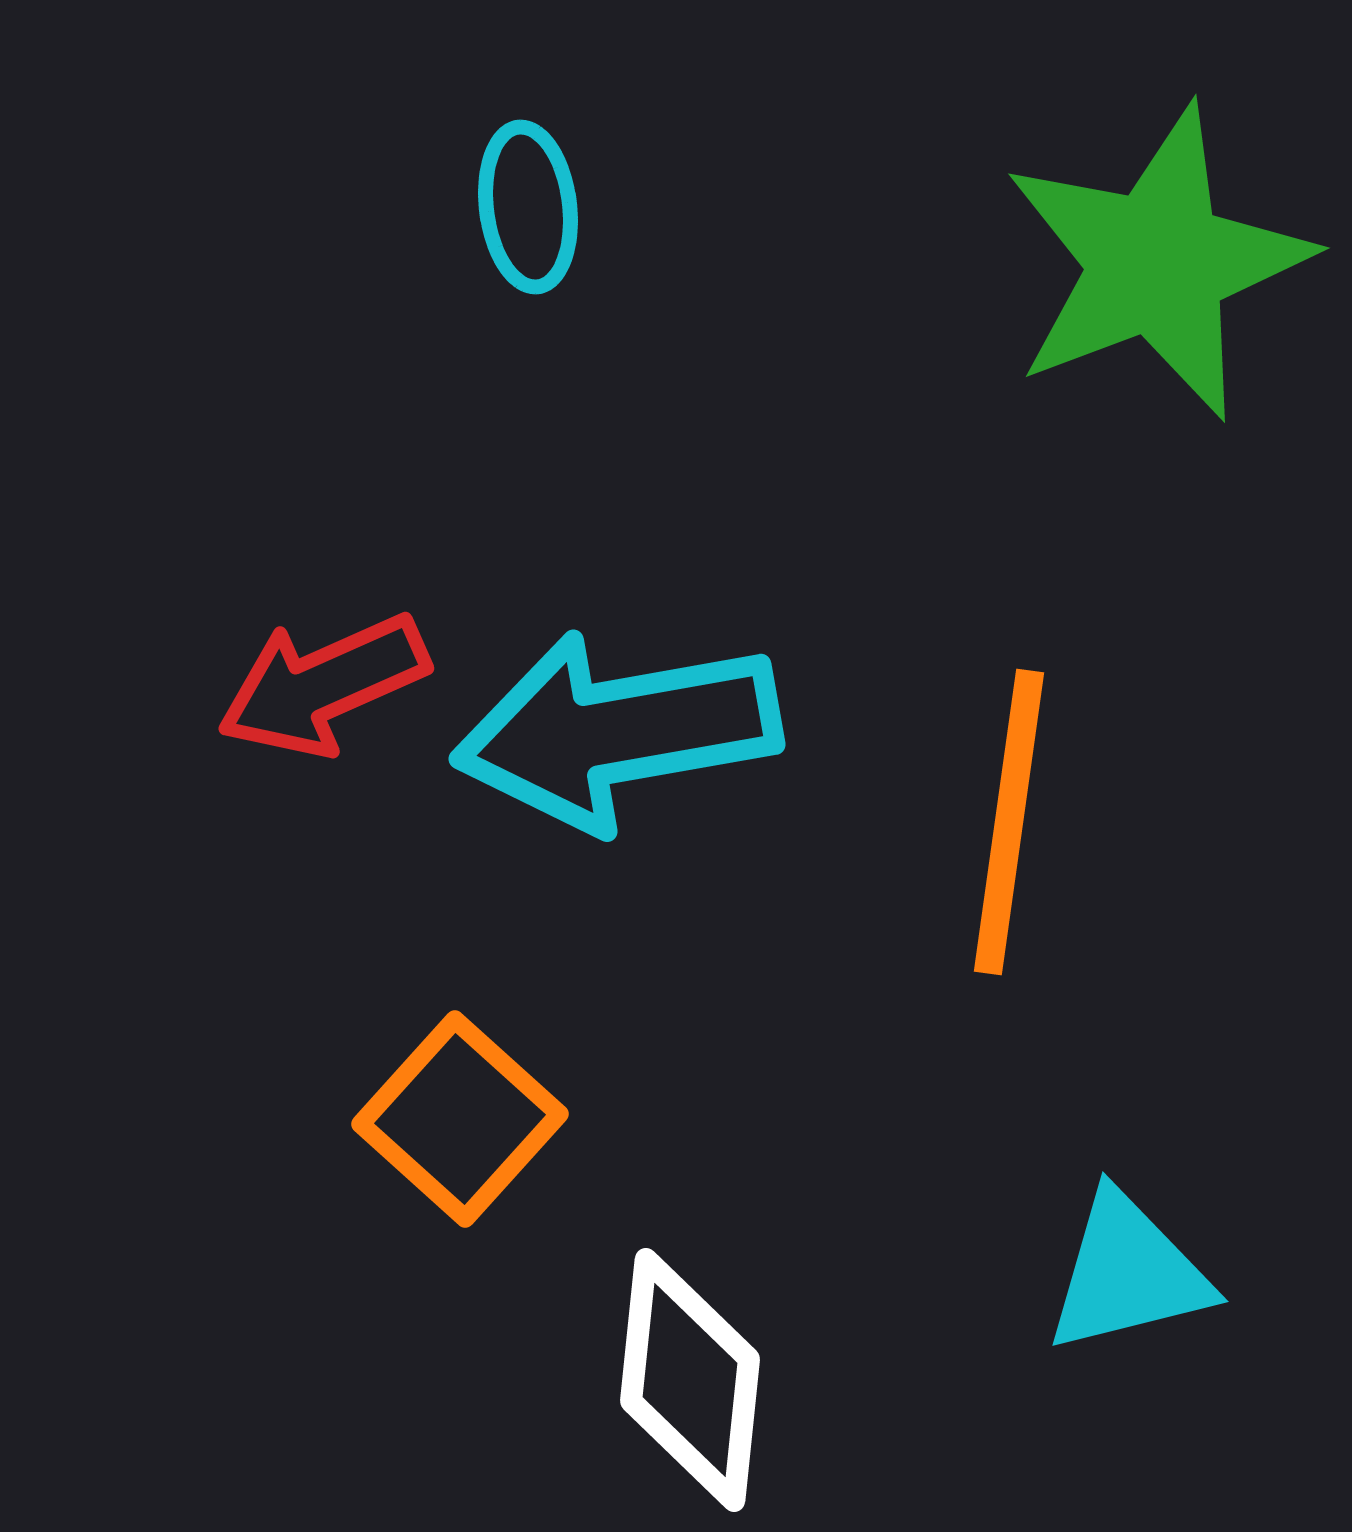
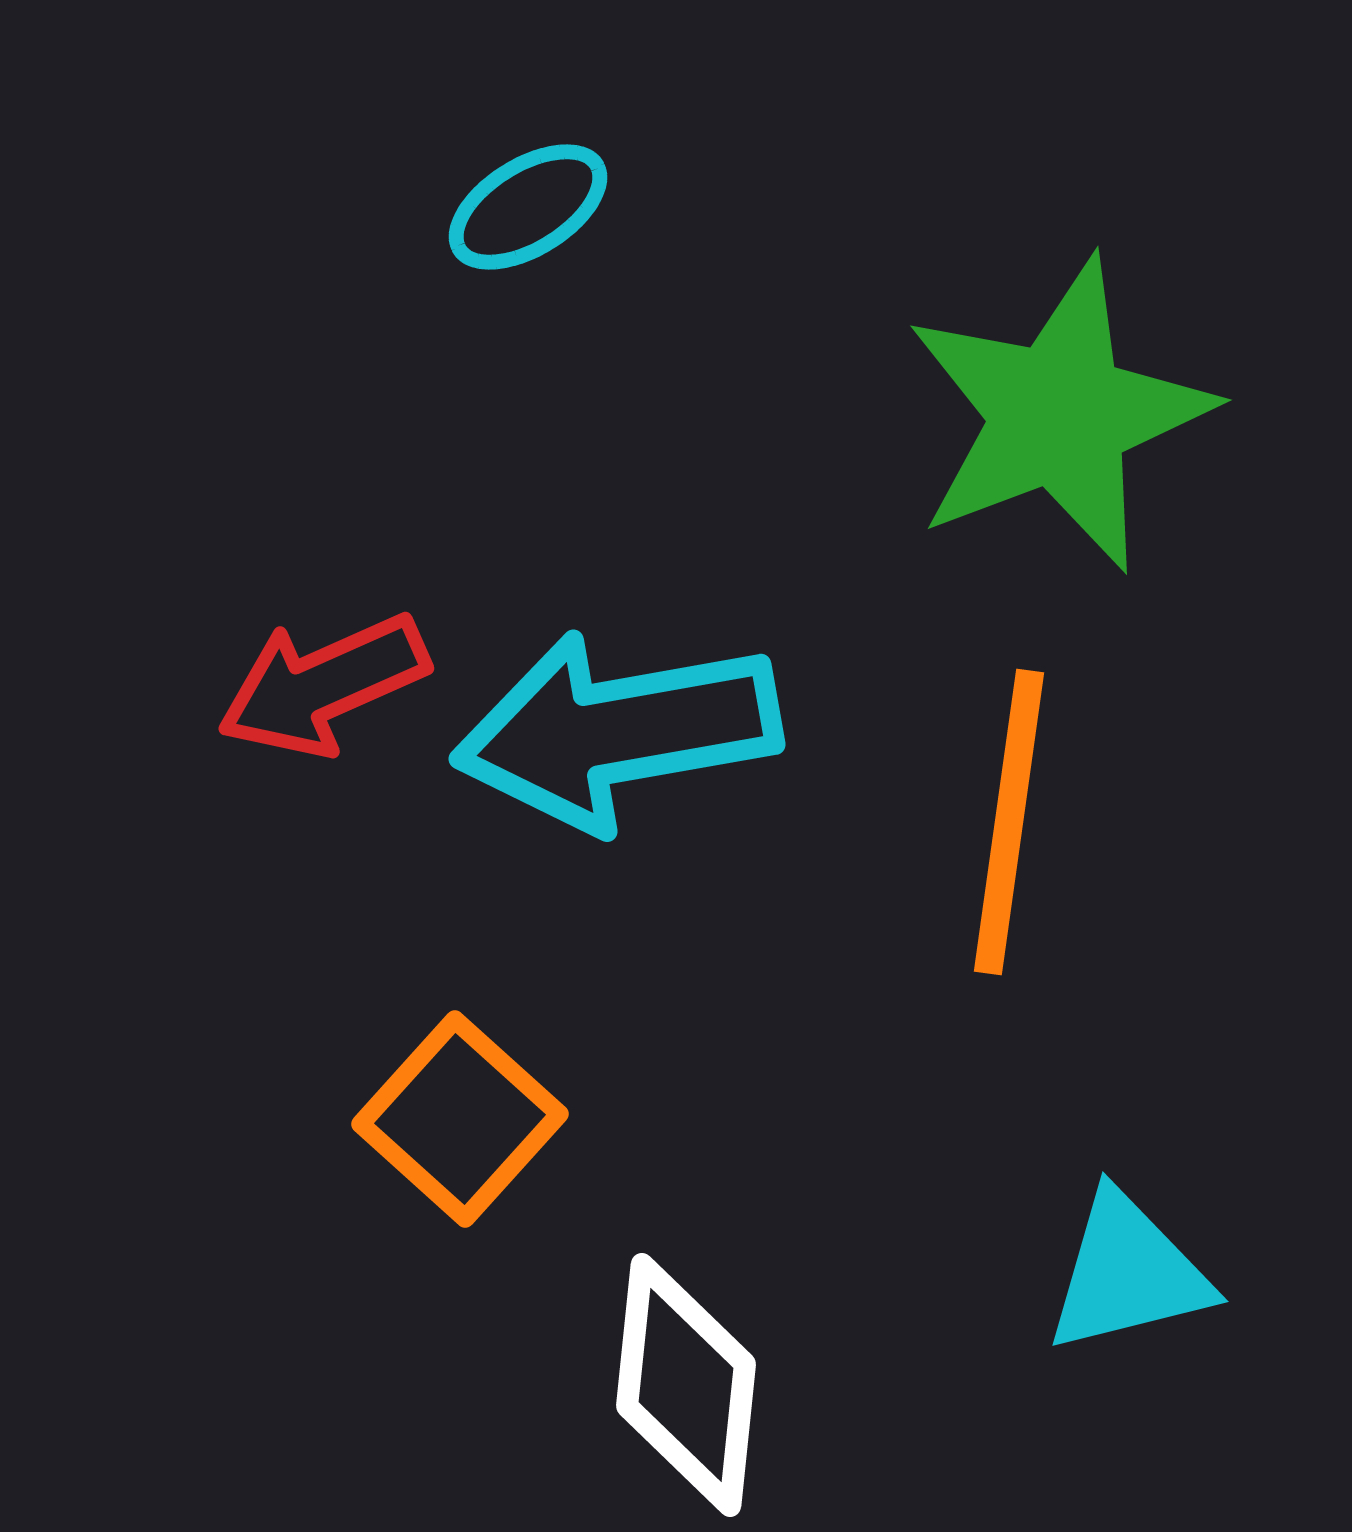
cyan ellipse: rotated 65 degrees clockwise
green star: moved 98 px left, 152 px down
white diamond: moved 4 px left, 5 px down
